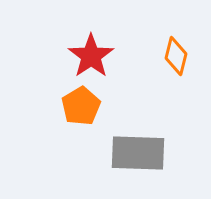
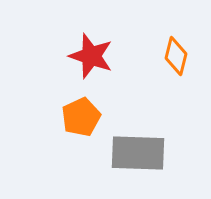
red star: rotated 18 degrees counterclockwise
orange pentagon: moved 11 px down; rotated 6 degrees clockwise
